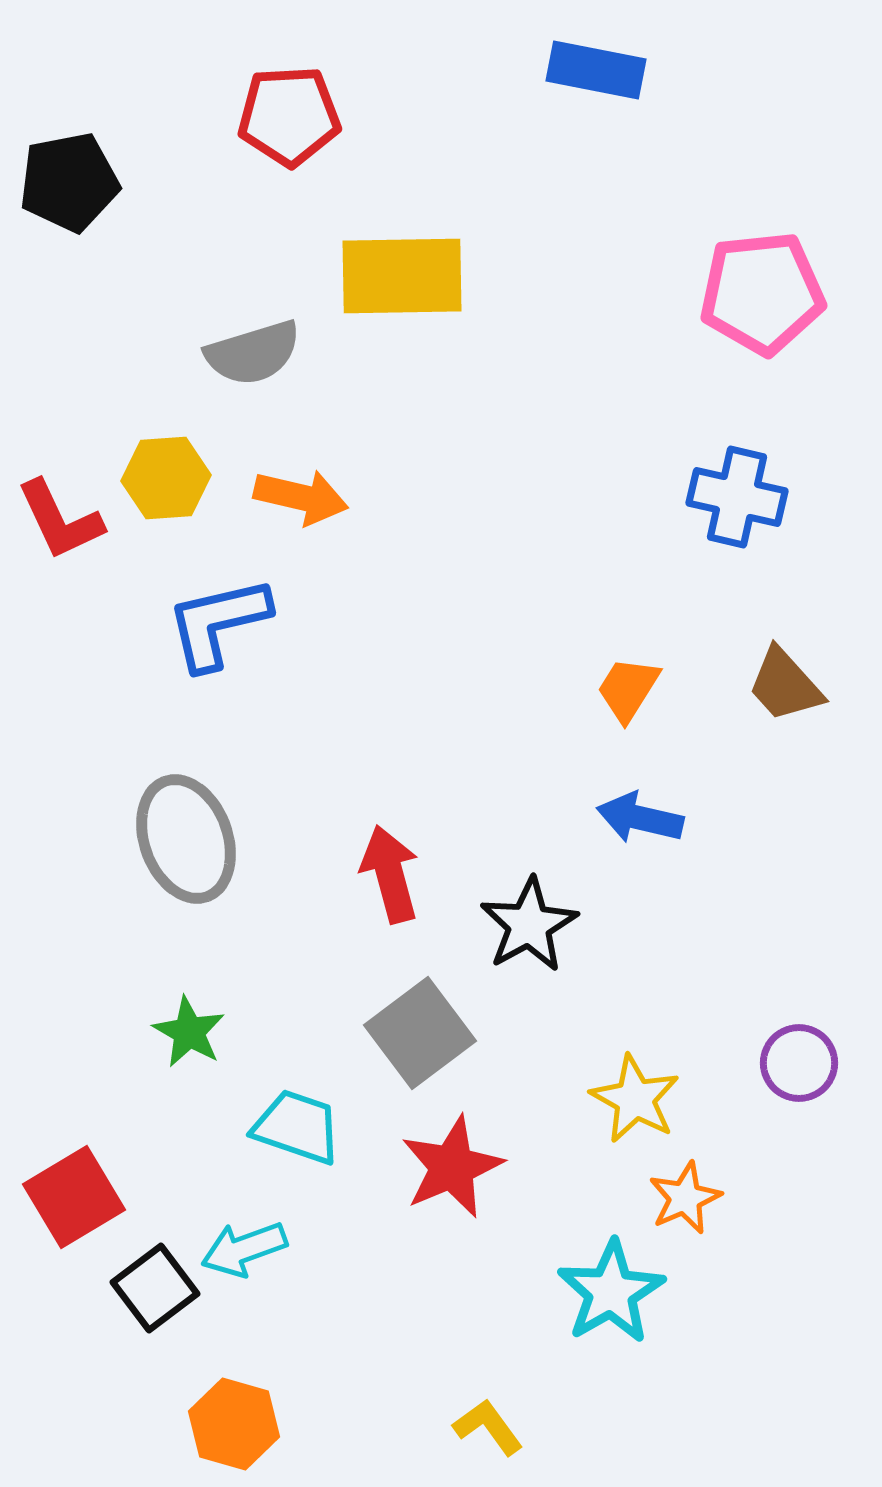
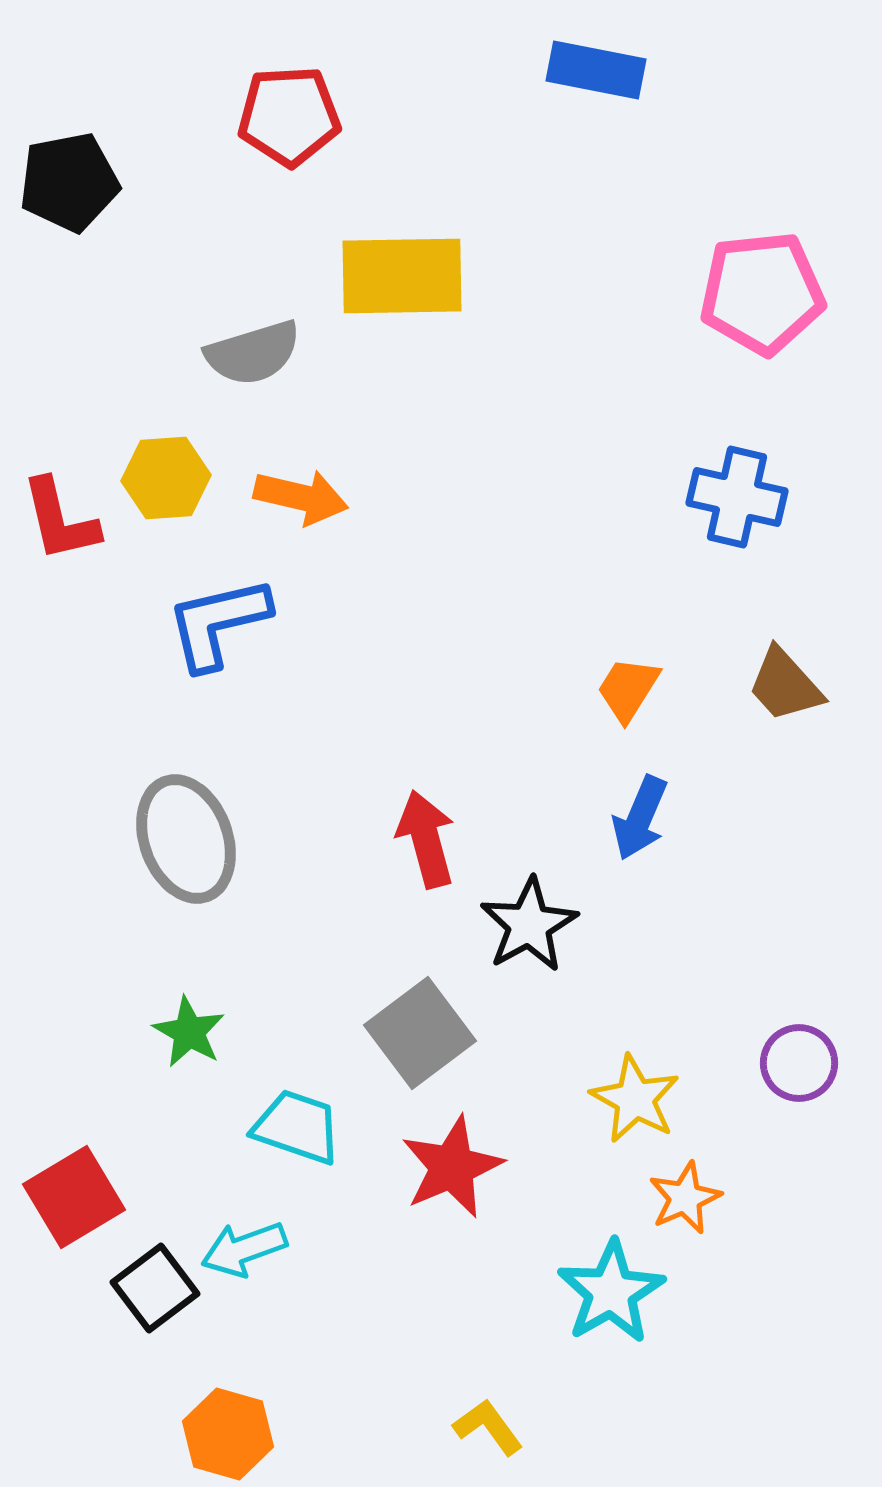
red L-shape: rotated 12 degrees clockwise
blue arrow: rotated 80 degrees counterclockwise
red arrow: moved 36 px right, 35 px up
orange hexagon: moved 6 px left, 10 px down
